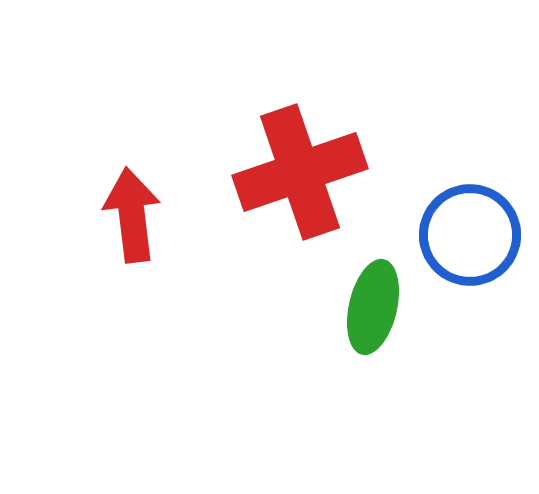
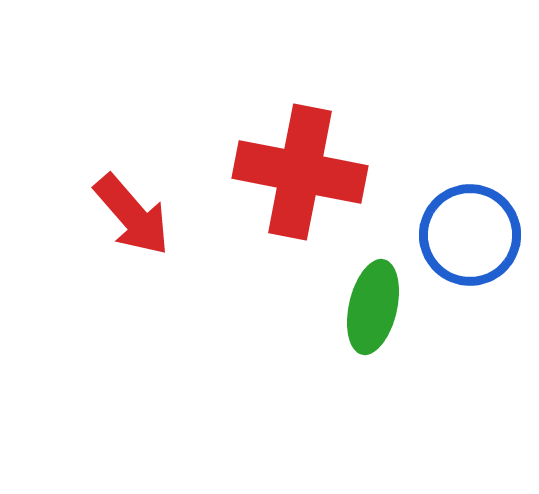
red cross: rotated 30 degrees clockwise
red arrow: rotated 146 degrees clockwise
